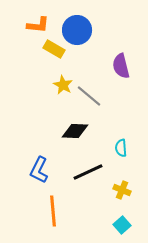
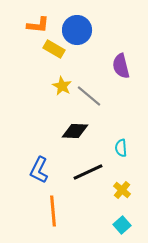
yellow star: moved 1 px left, 1 px down
yellow cross: rotated 18 degrees clockwise
